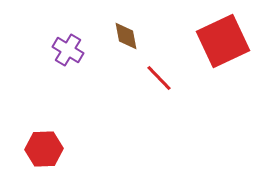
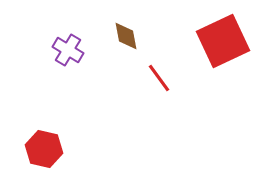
red line: rotated 8 degrees clockwise
red hexagon: rotated 15 degrees clockwise
